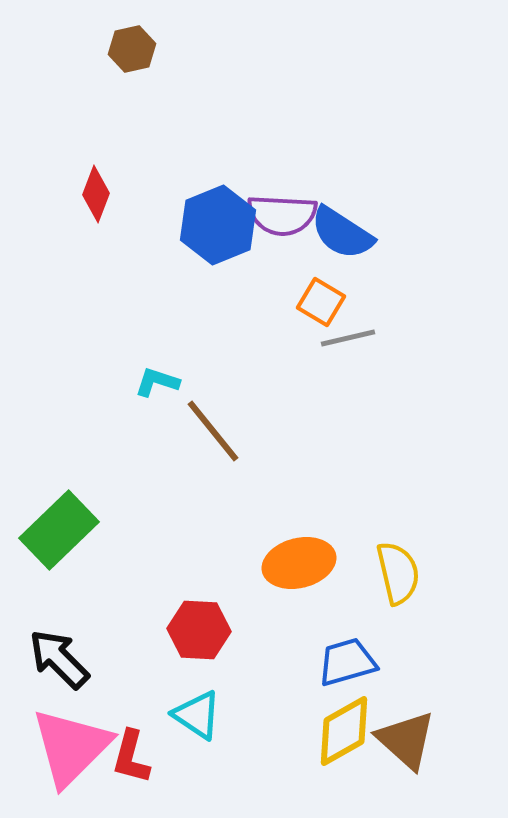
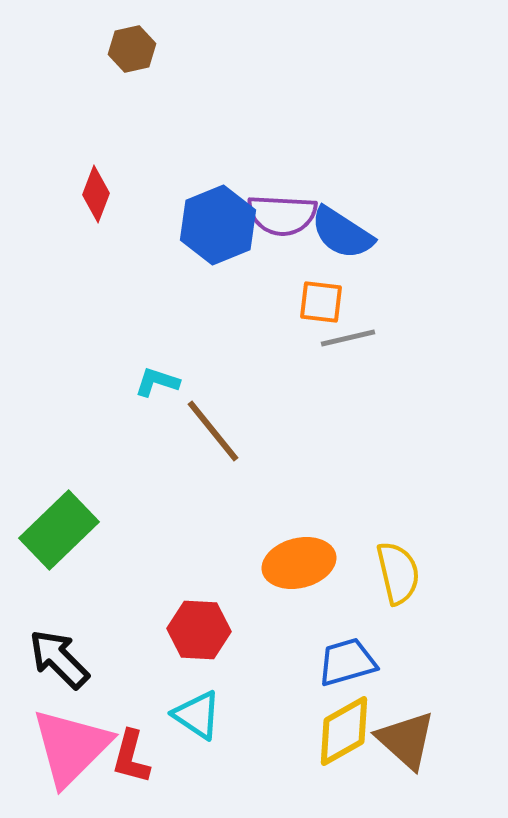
orange square: rotated 24 degrees counterclockwise
